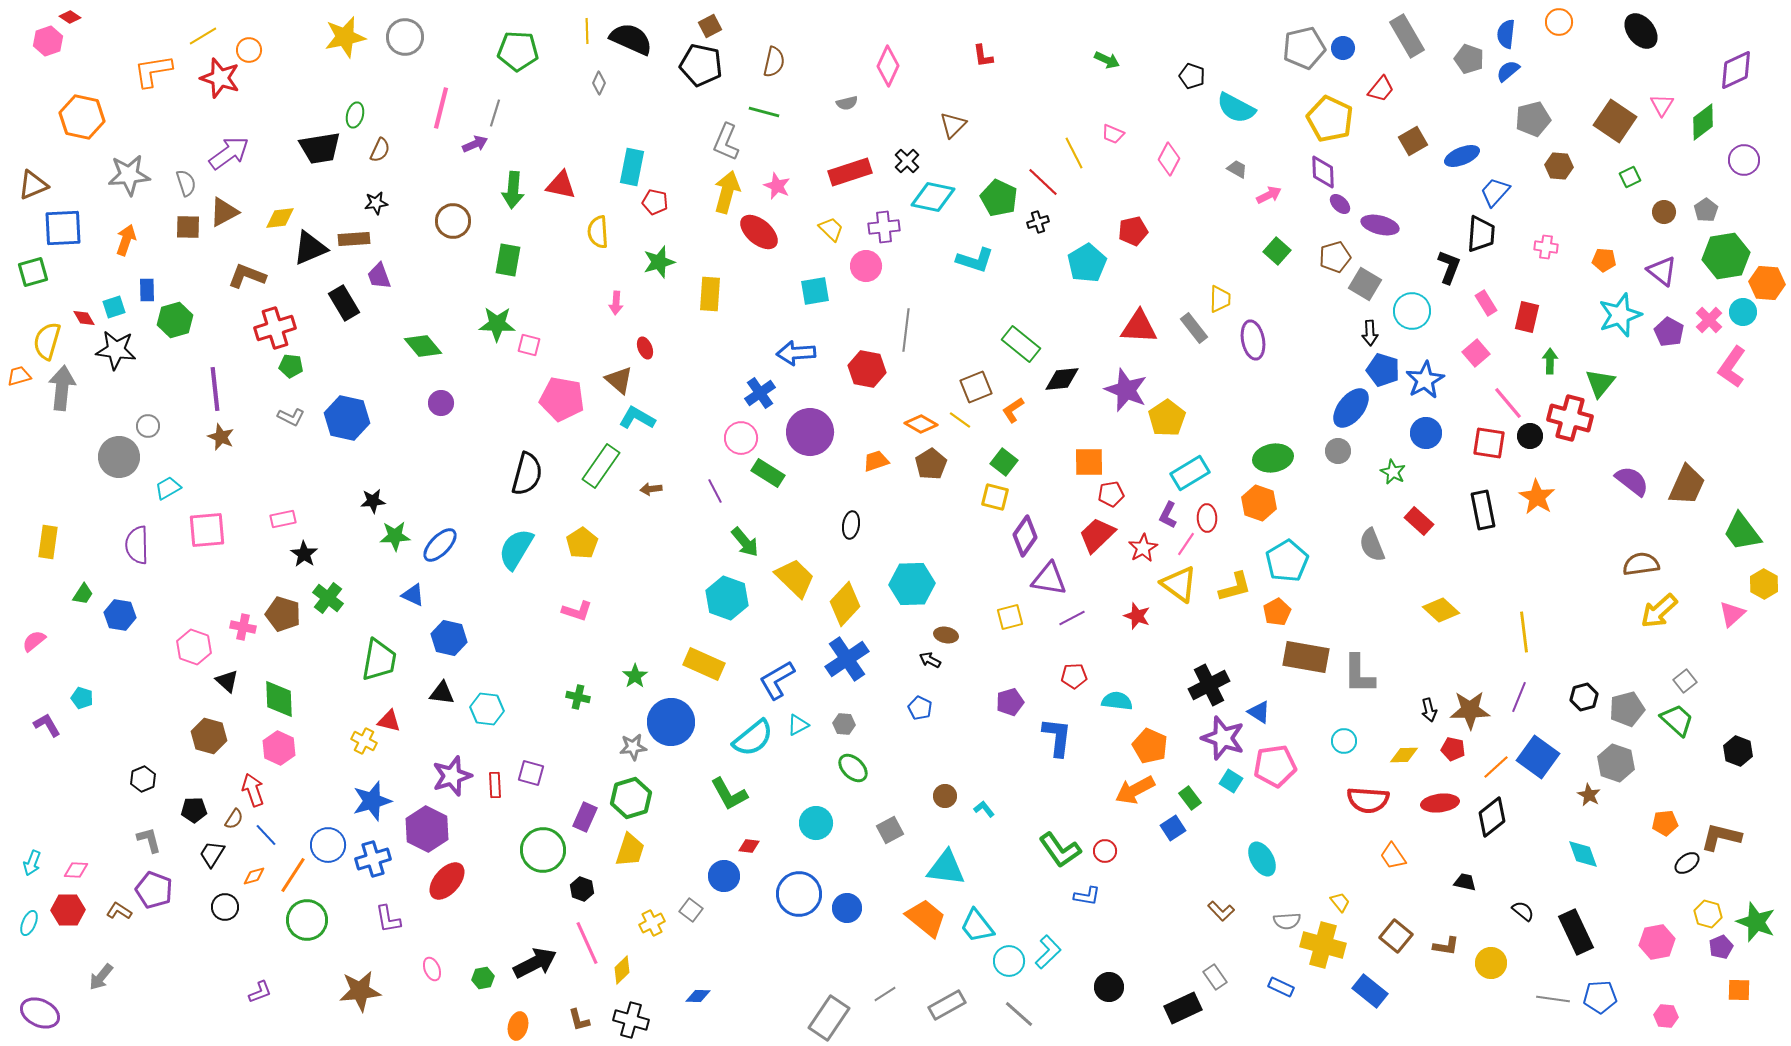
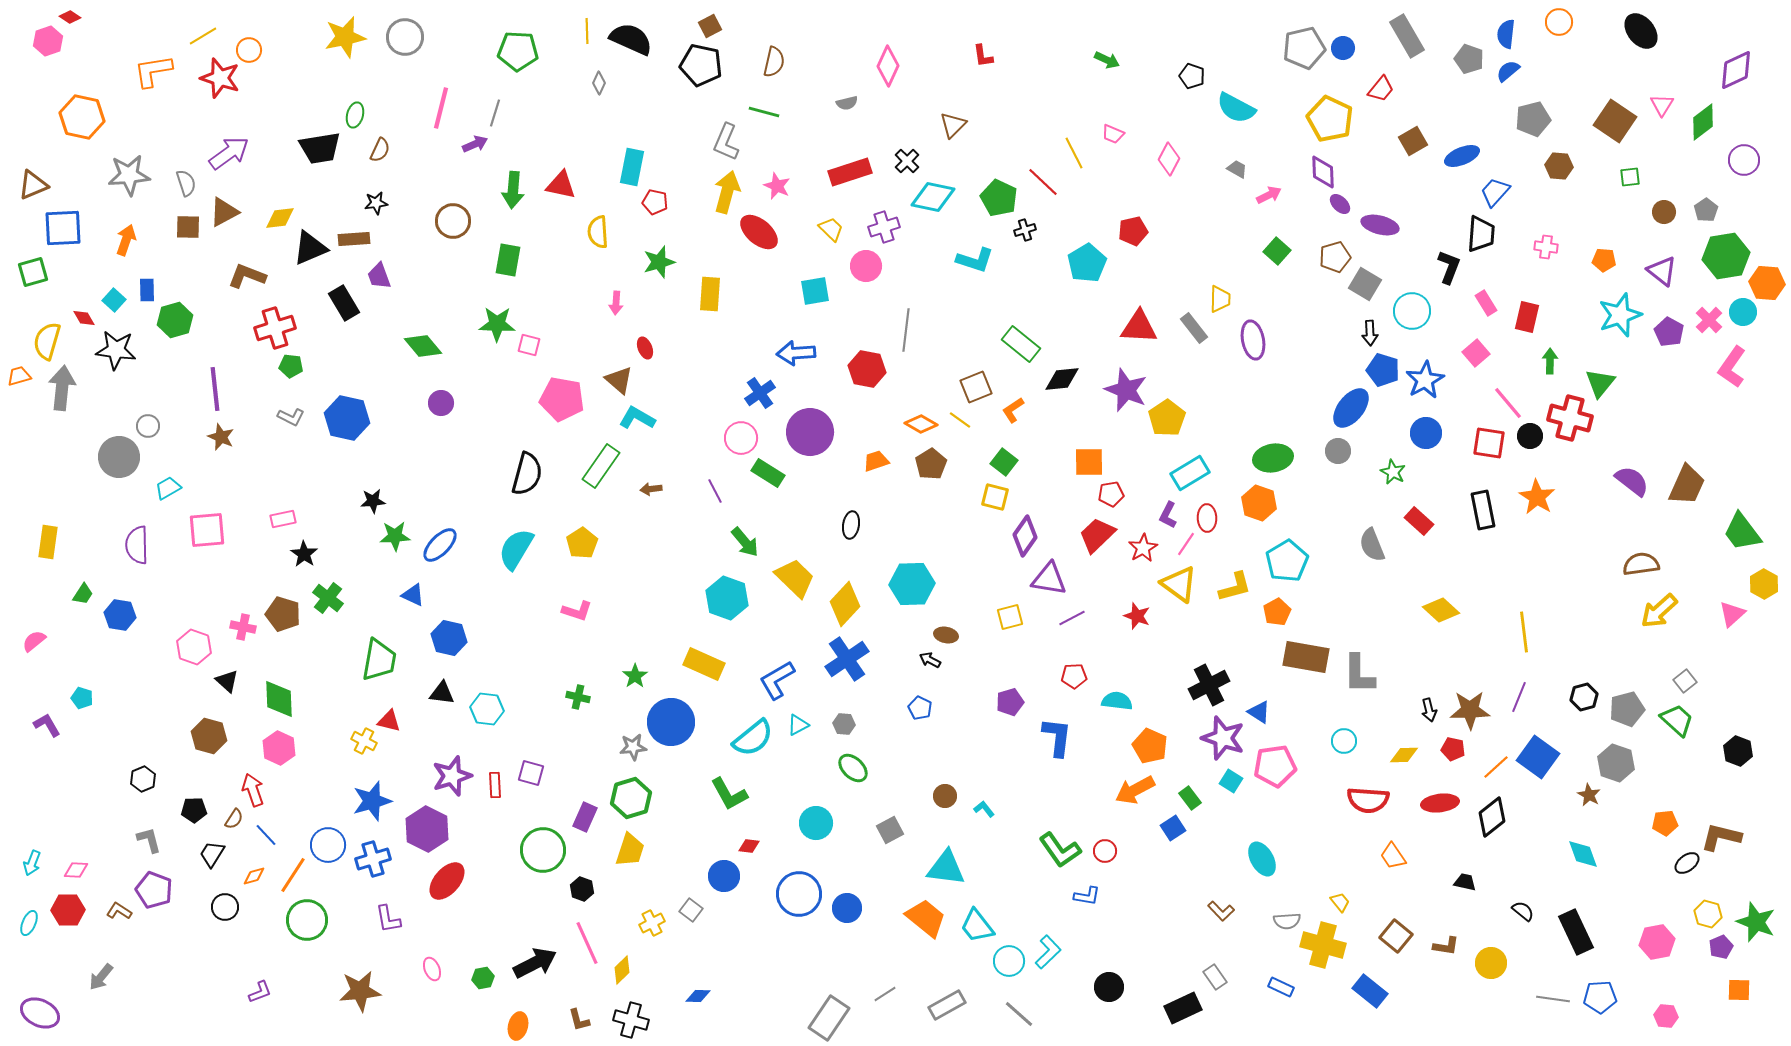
green square at (1630, 177): rotated 20 degrees clockwise
black cross at (1038, 222): moved 13 px left, 8 px down
purple cross at (884, 227): rotated 12 degrees counterclockwise
cyan square at (114, 307): moved 7 px up; rotated 30 degrees counterclockwise
